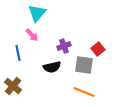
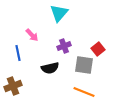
cyan triangle: moved 22 px right
black semicircle: moved 2 px left, 1 px down
brown cross: rotated 30 degrees clockwise
